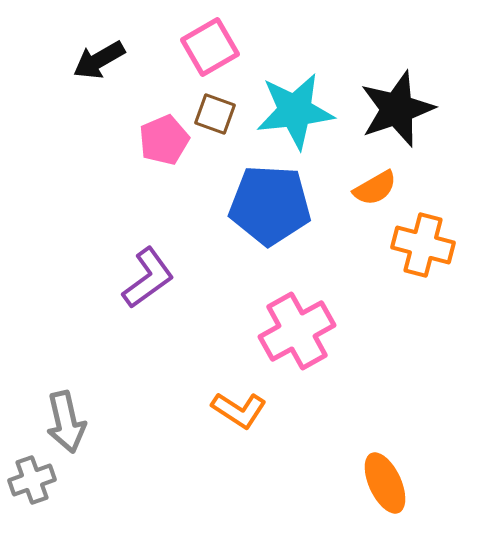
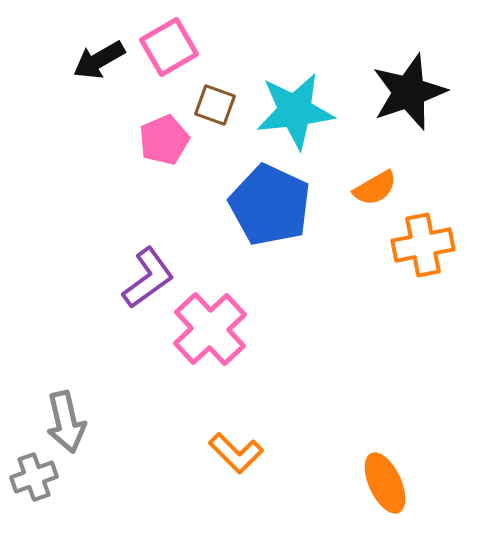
pink square: moved 41 px left
black star: moved 12 px right, 17 px up
brown square: moved 9 px up
blue pentagon: rotated 22 degrees clockwise
orange cross: rotated 26 degrees counterclockwise
pink cross: moved 87 px left, 2 px up; rotated 14 degrees counterclockwise
orange L-shape: moved 3 px left, 43 px down; rotated 12 degrees clockwise
gray cross: moved 2 px right, 3 px up
